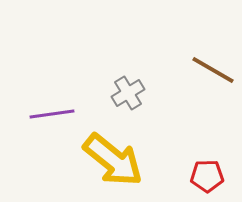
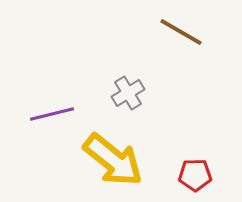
brown line: moved 32 px left, 38 px up
purple line: rotated 6 degrees counterclockwise
red pentagon: moved 12 px left, 1 px up
